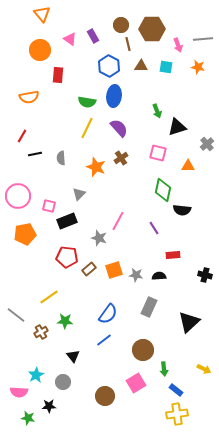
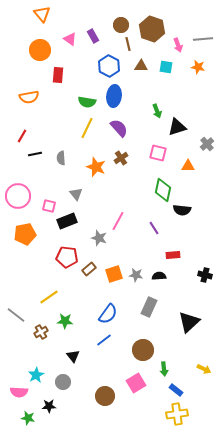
brown hexagon at (152, 29): rotated 20 degrees clockwise
gray triangle at (79, 194): moved 3 px left; rotated 24 degrees counterclockwise
orange square at (114, 270): moved 4 px down
